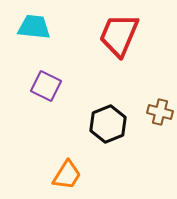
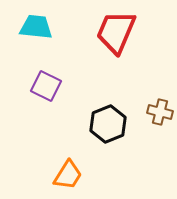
cyan trapezoid: moved 2 px right
red trapezoid: moved 3 px left, 3 px up
orange trapezoid: moved 1 px right
